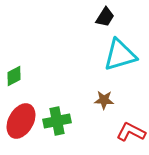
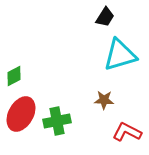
red ellipse: moved 7 px up
red L-shape: moved 4 px left
